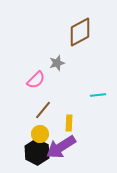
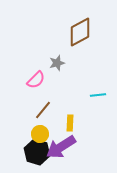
yellow rectangle: moved 1 px right
black hexagon: rotated 10 degrees counterclockwise
